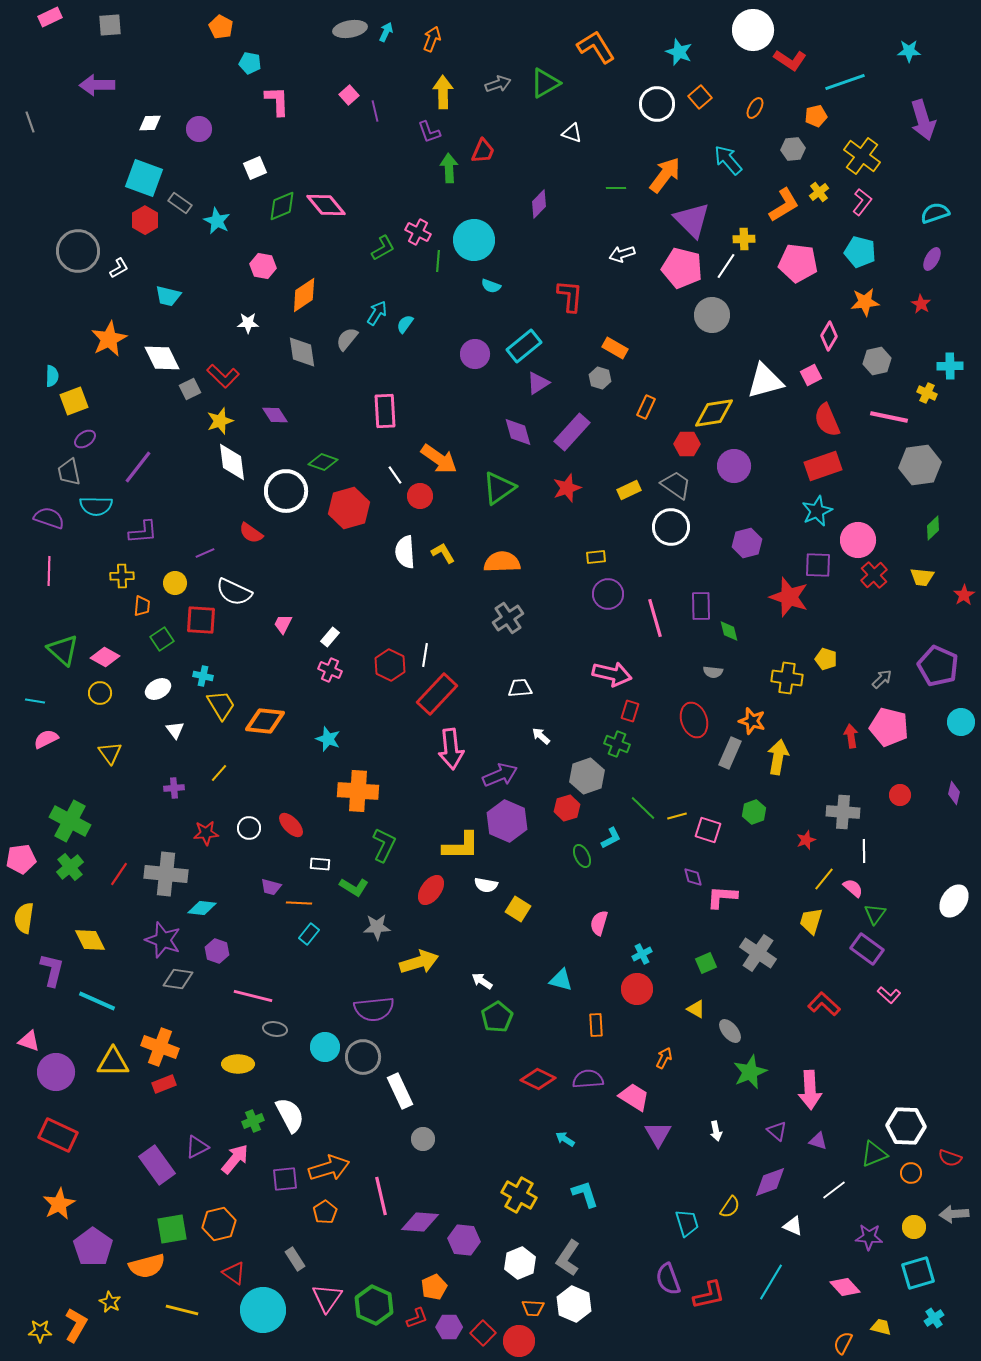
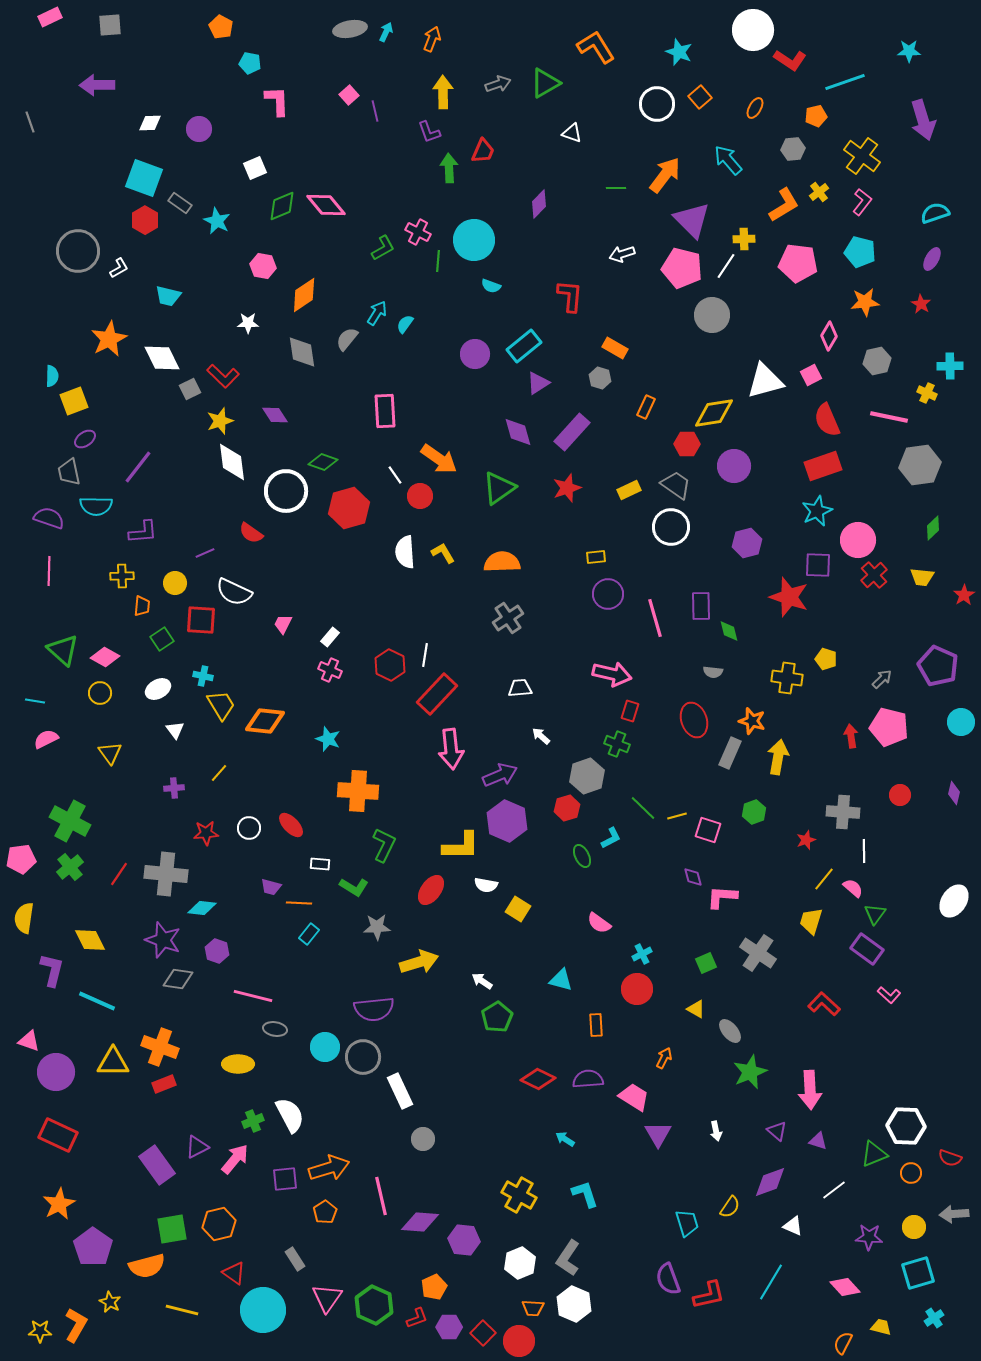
pink semicircle at (599, 923): rotated 70 degrees counterclockwise
